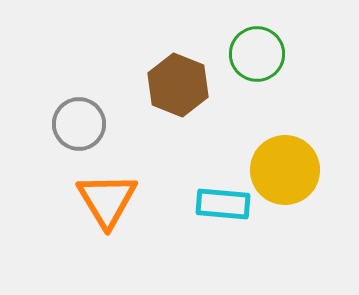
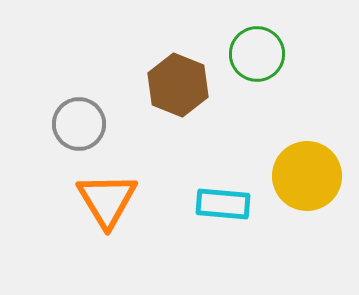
yellow circle: moved 22 px right, 6 px down
